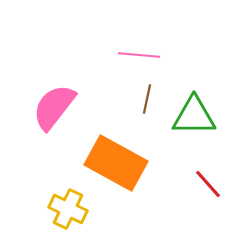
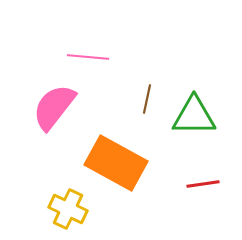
pink line: moved 51 px left, 2 px down
red line: moved 5 px left; rotated 56 degrees counterclockwise
